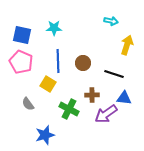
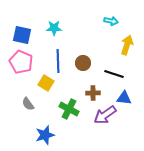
yellow square: moved 2 px left, 1 px up
brown cross: moved 1 px right, 2 px up
purple arrow: moved 1 px left, 1 px down
